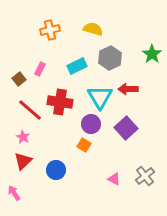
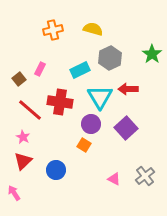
orange cross: moved 3 px right
cyan rectangle: moved 3 px right, 4 px down
